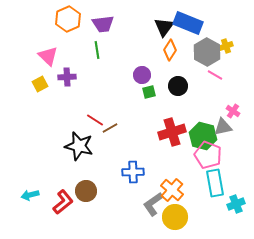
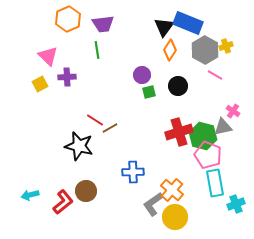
gray hexagon: moved 2 px left, 2 px up
red cross: moved 7 px right
